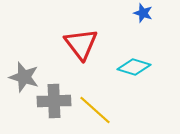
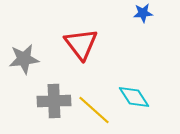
blue star: rotated 24 degrees counterclockwise
cyan diamond: moved 30 px down; rotated 40 degrees clockwise
gray star: moved 18 px up; rotated 24 degrees counterclockwise
yellow line: moved 1 px left
